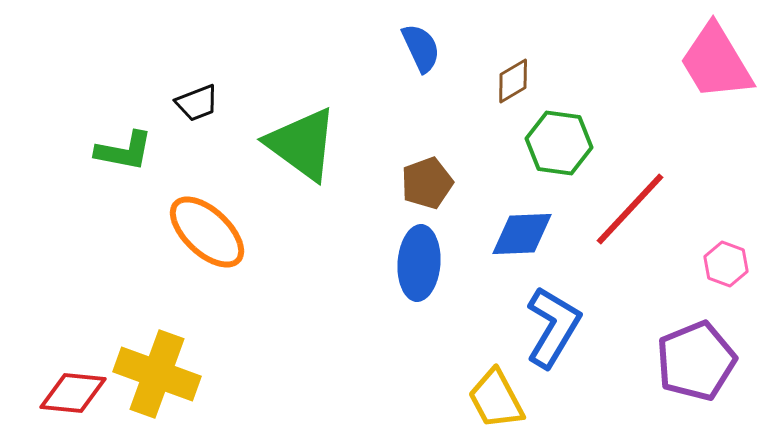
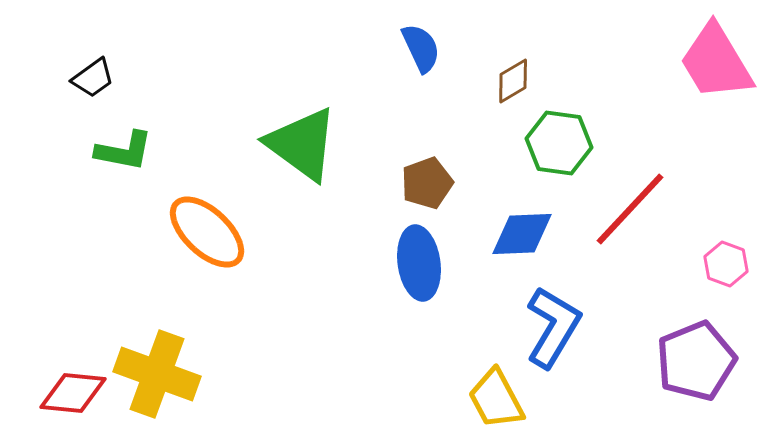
black trapezoid: moved 104 px left, 25 px up; rotated 15 degrees counterclockwise
blue ellipse: rotated 12 degrees counterclockwise
